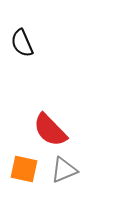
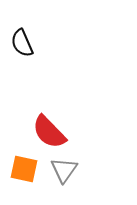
red semicircle: moved 1 px left, 2 px down
gray triangle: rotated 32 degrees counterclockwise
